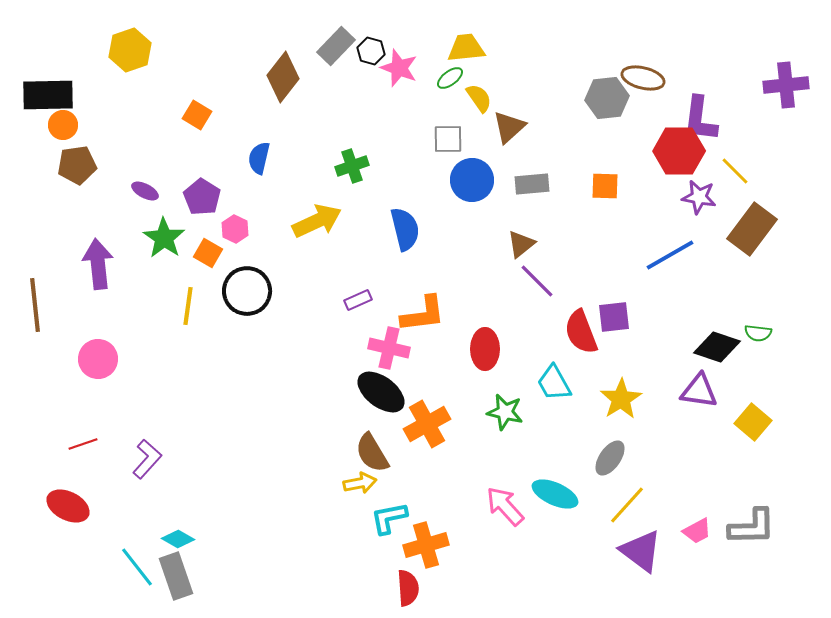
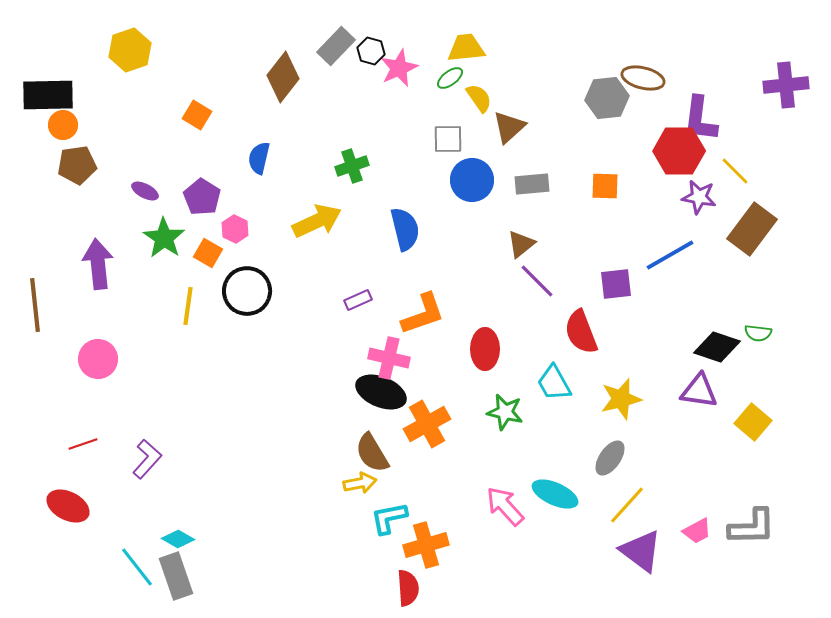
pink star at (399, 68): rotated 27 degrees clockwise
orange L-shape at (423, 314): rotated 12 degrees counterclockwise
purple square at (614, 317): moved 2 px right, 33 px up
pink cross at (389, 348): moved 10 px down
black ellipse at (381, 392): rotated 15 degrees counterclockwise
yellow star at (621, 399): rotated 18 degrees clockwise
